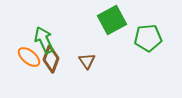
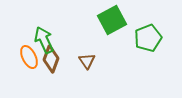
green pentagon: rotated 16 degrees counterclockwise
orange ellipse: rotated 25 degrees clockwise
